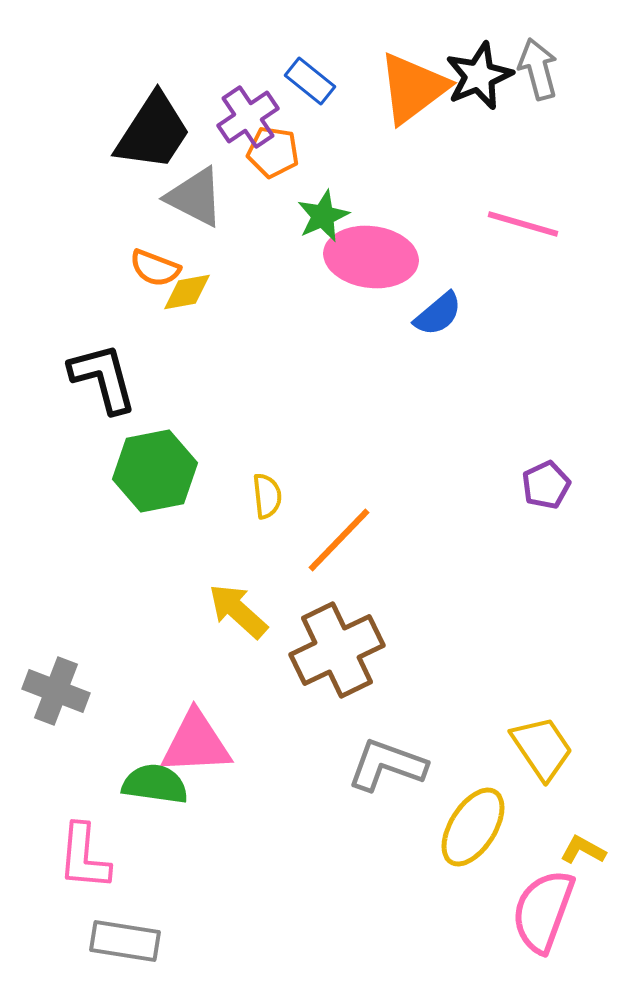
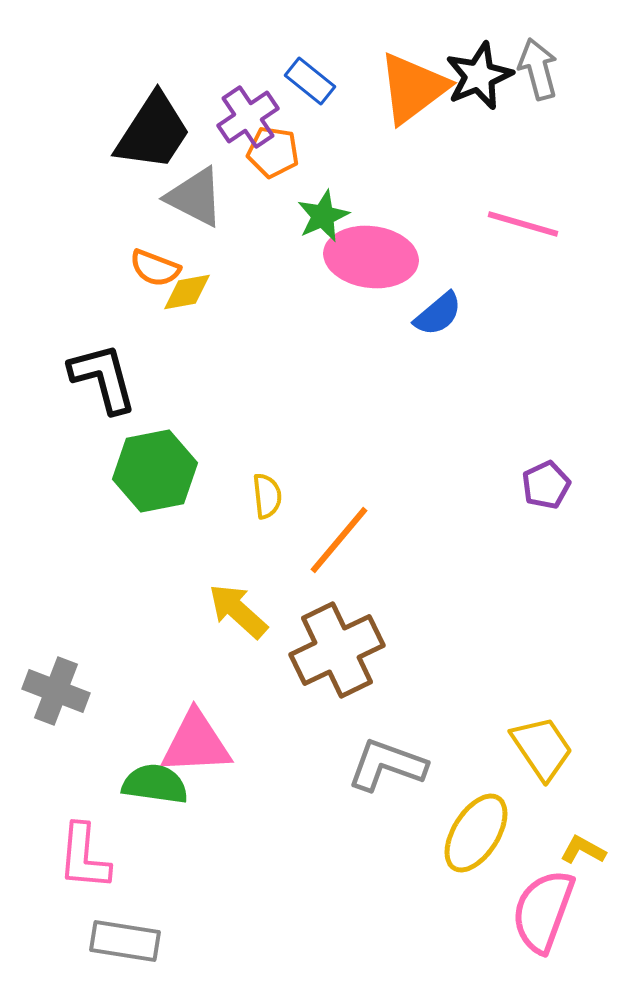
orange line: rotated 4 degrees counterclockwise
yellow ellipse: moved 3 px right, 6 px down
